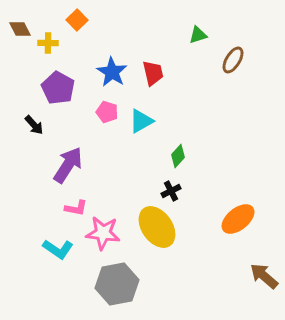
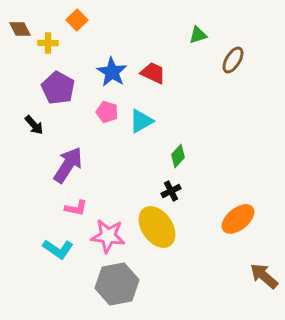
red trapezoid: rotated 52 degrees counterclockwise
pink star: moved 5 px right, 3 px down
